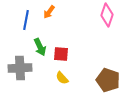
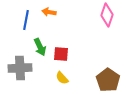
orange arrow: rotated 64 degrees clockwise
brown pentagon: rotated 15 degrees clockwise
